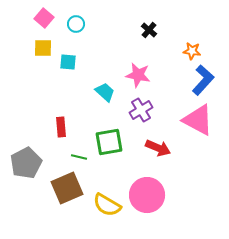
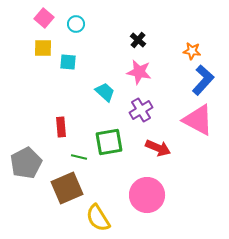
black cross: moved 11 px left, 10 px down
pink star: moved 1 px right, 3 px up
yellow semicircle: moved 9 px left, 13 px down; rotated 28 degrees clockwise
